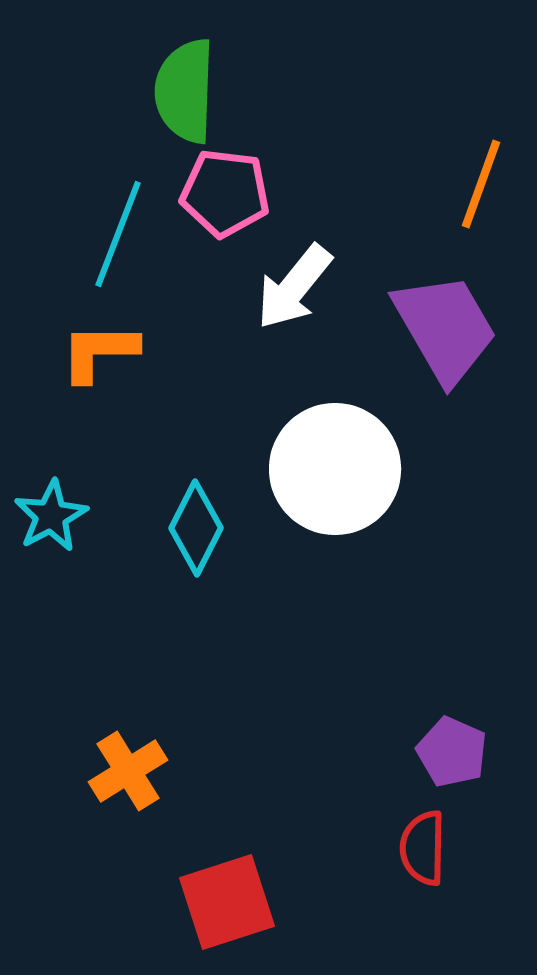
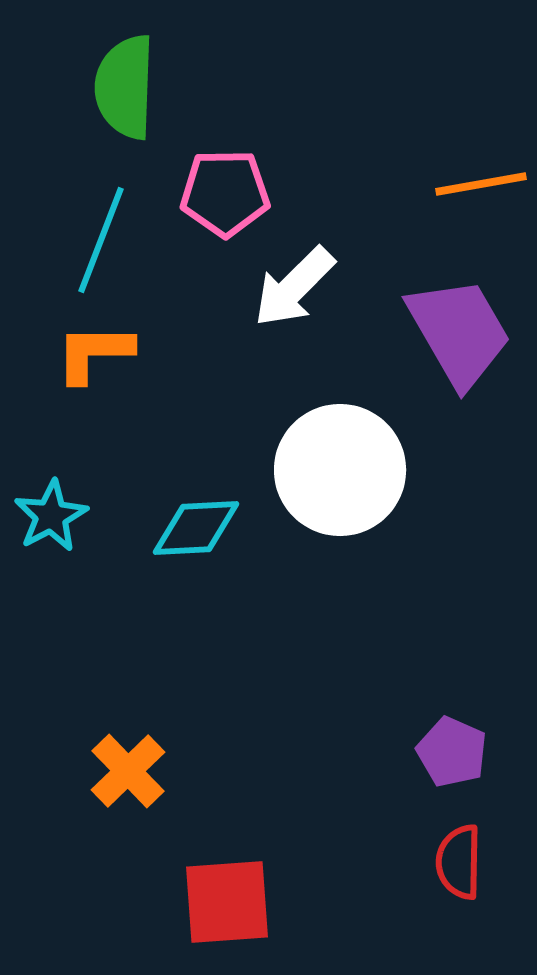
green semicircle: moved 60 px left, 4 px up
orange line: rotated 60 degrees clockwise
pink pentagon: rotated 8 degrees counterclockwise
cyan line: moved 17 px left, 6 px down
white arrow: rotated 6 degrees clockwise
purple trapezoid: moved 14 px right, 4 px down
orange L-shape: moved 5 px left, 1 px down
white circle: moved 5 px right, 1 px down
cyan diamond: rotated 60 degrees clockwise
orange cross: rotated 12 degrees counterclockwise
red semicircle: moved 36 px right, 14 px down
red square: rotated 14 degrees clockwise
